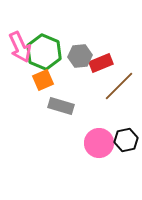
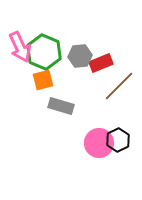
orange square: rotated 10 degrees clockwise
black hexagon: moved 8 px left; rotated 15 degrees counterclockwise
